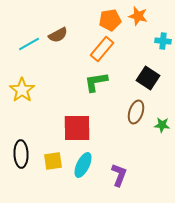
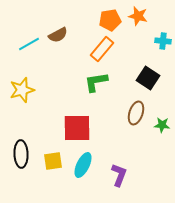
yellow star: rotated 20 degrees clockwise
brown ellipse: moved 1 px down
